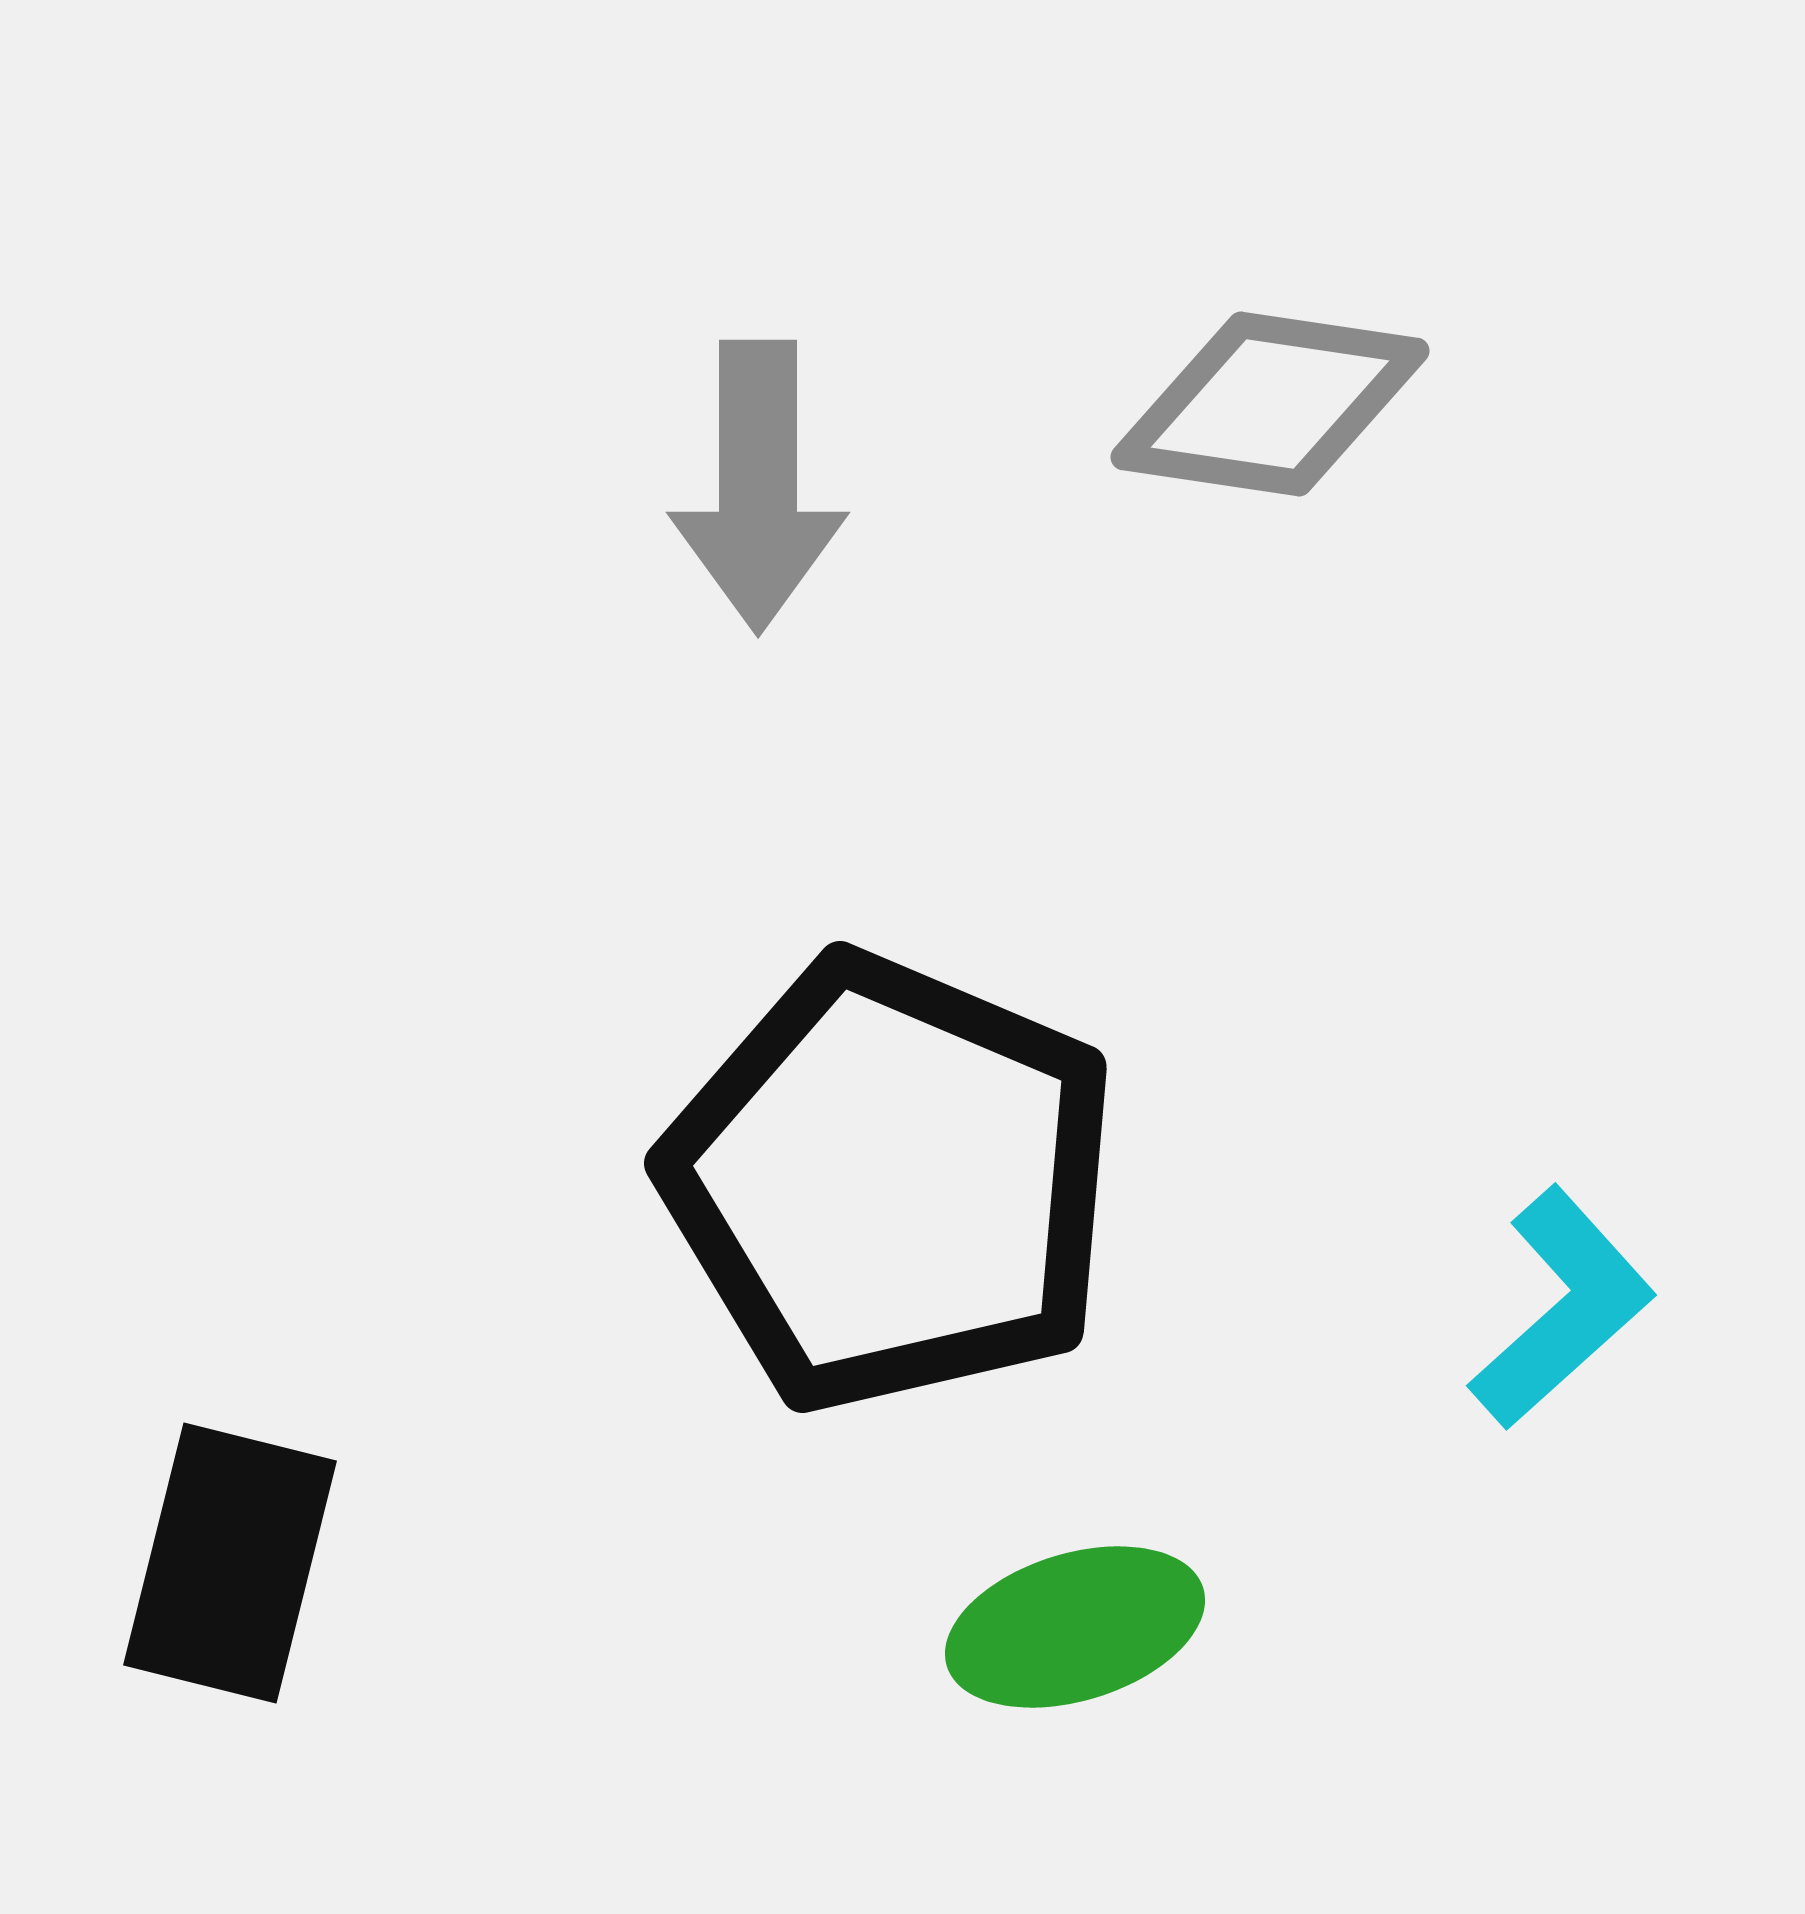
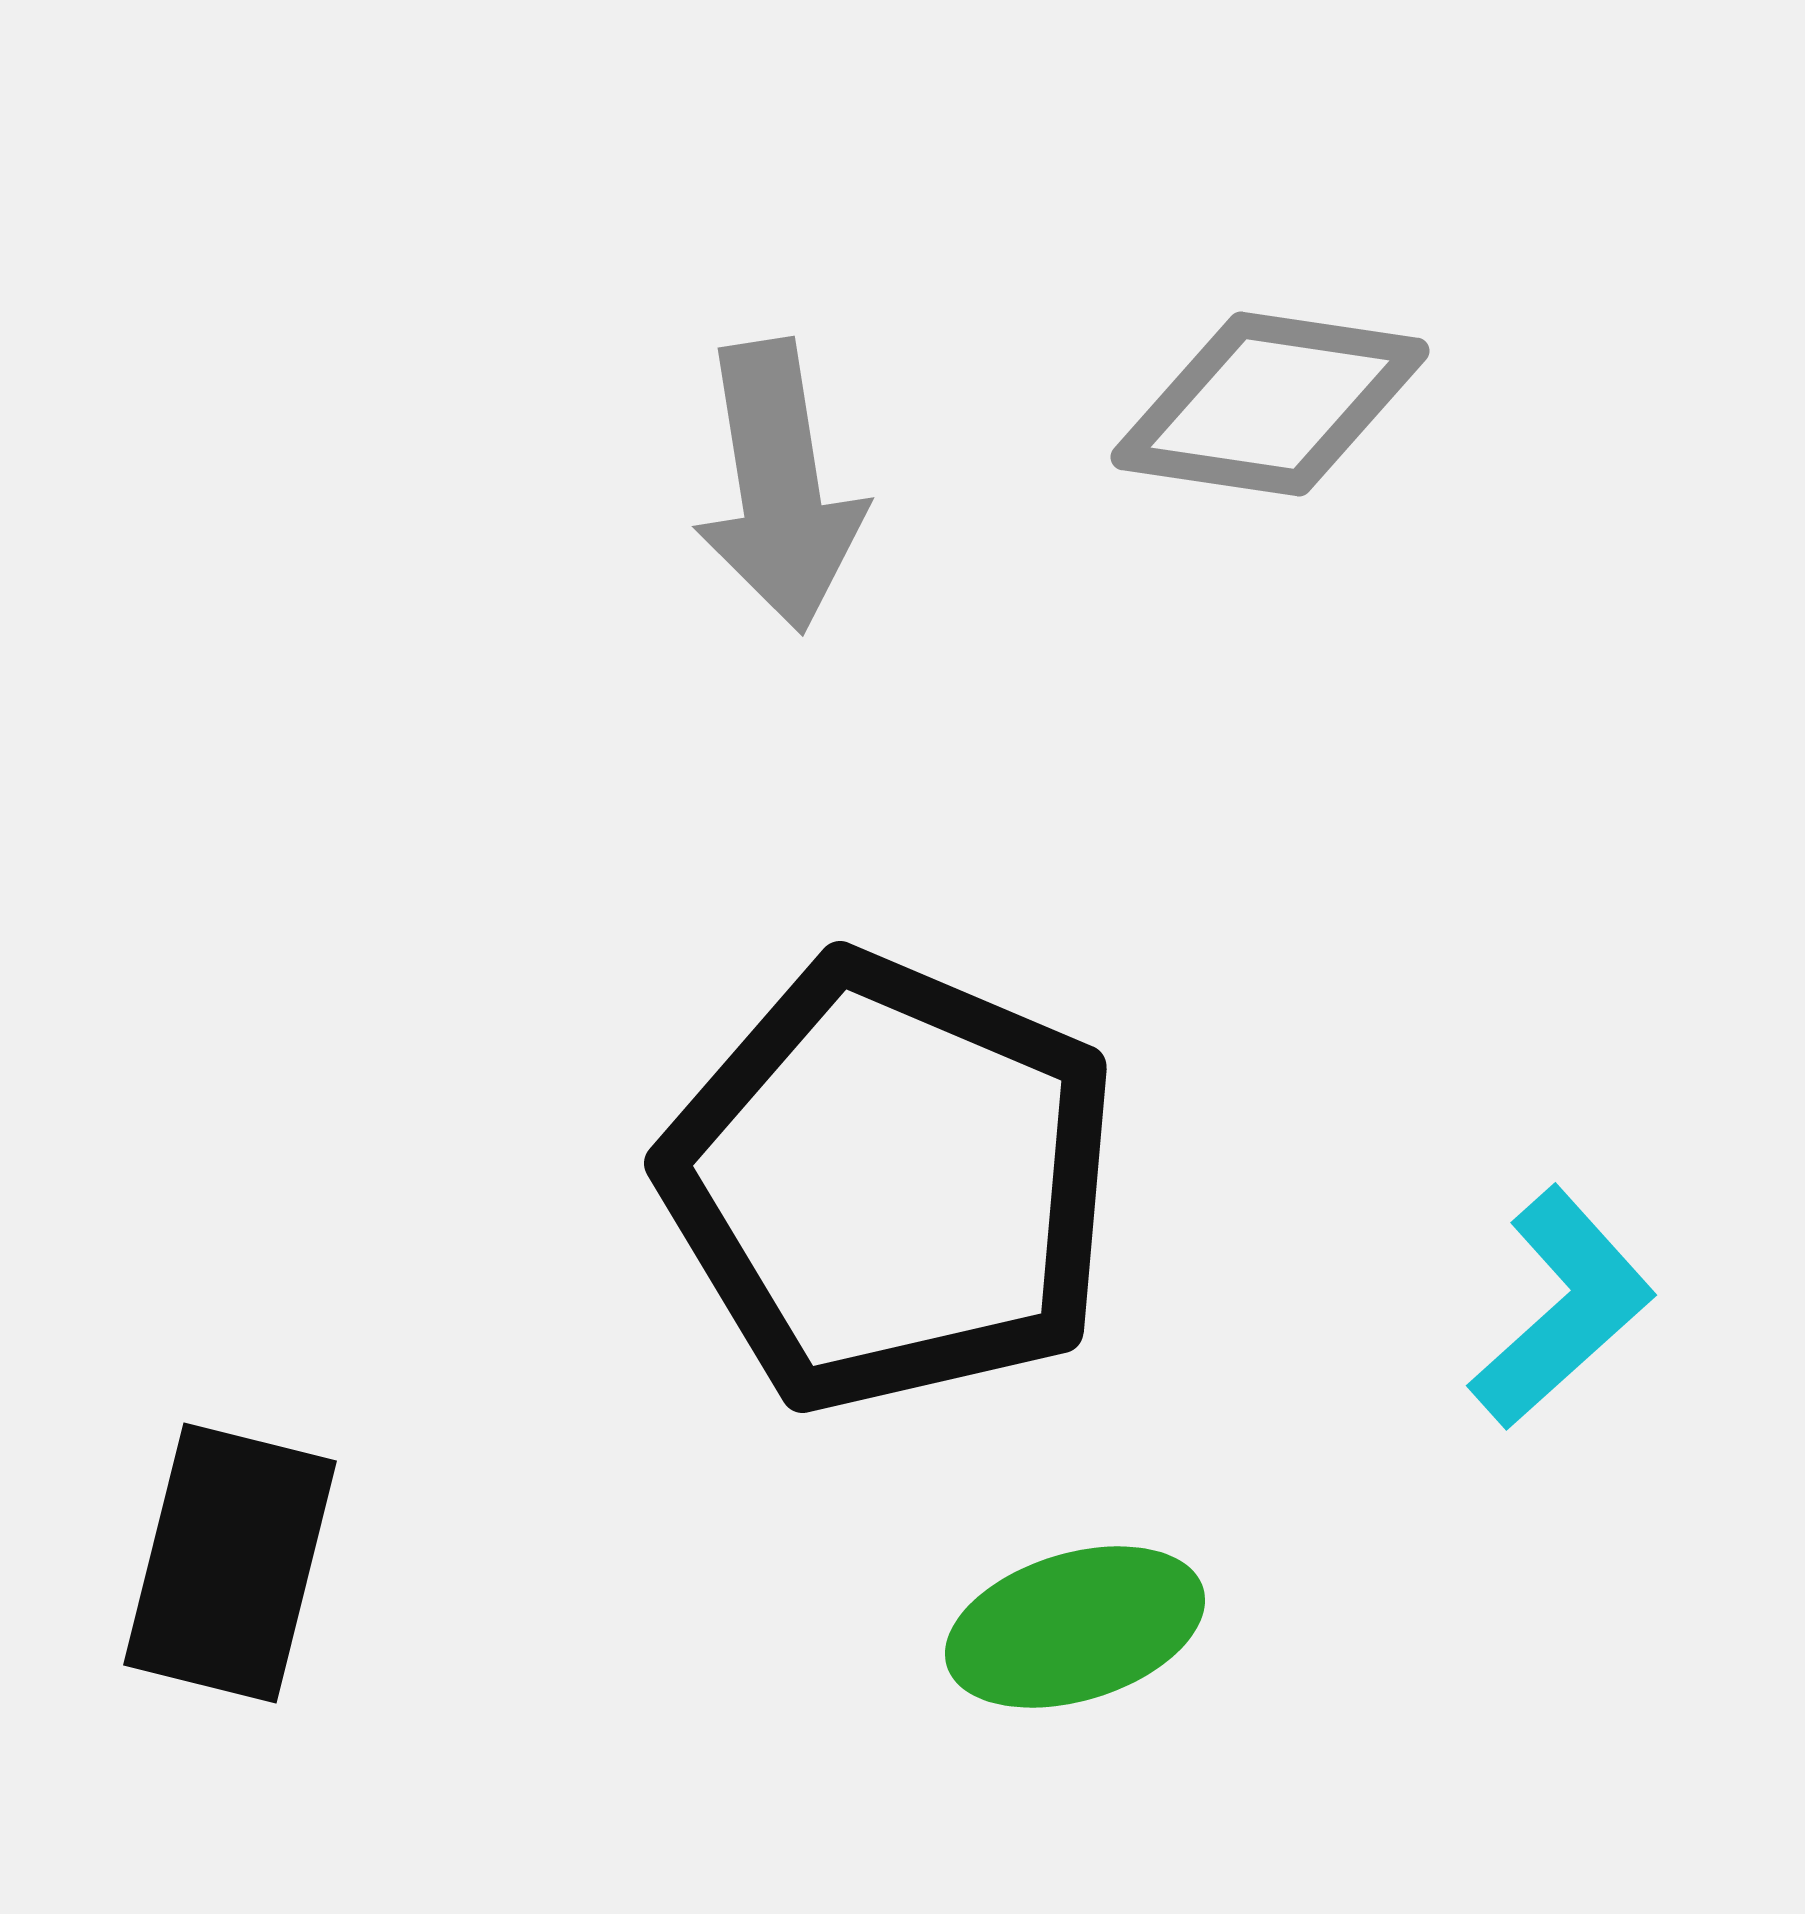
gray arrow: moved 21 px right; rotated 9 degrees counterclockwise
